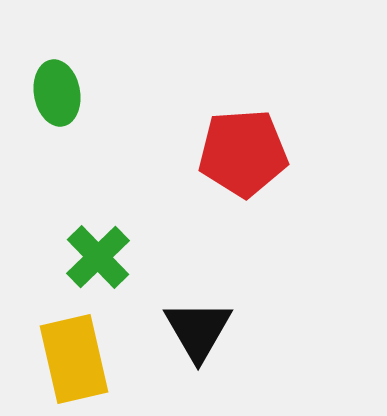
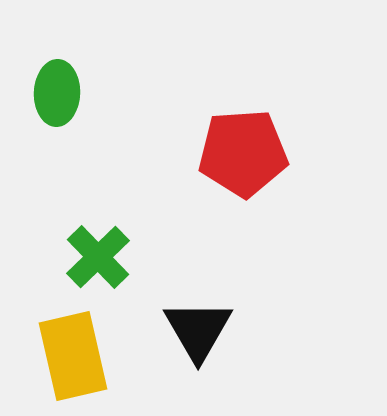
green ellipse: rotated 12 degrees clockwise
yellow rectangle: moved 1 px left, 3 px up
